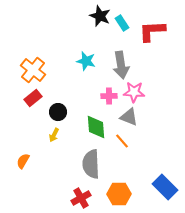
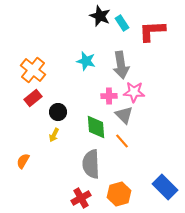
gray triangle: moved 5 px left, 2 px up; rotated 24 degrees clockwise
orange hexagon: rotated 15 degrees counterclockwise
